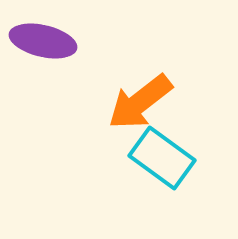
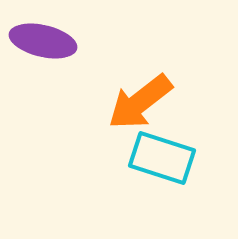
cyan rectangle: rotated 18 degrees counterclockwise
